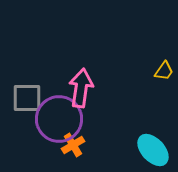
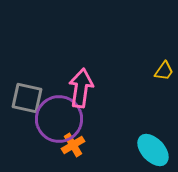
gray square: rotated 12 degrees clockwise
